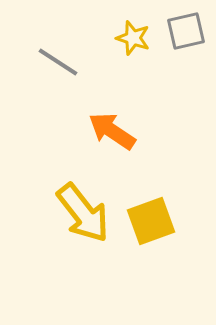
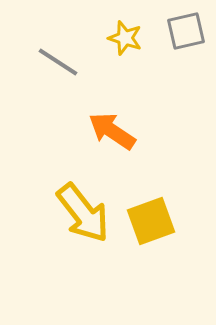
yellow star: moved 8 px left
